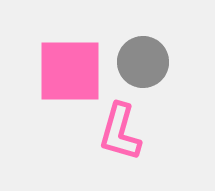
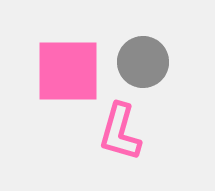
pink square: moved 2 px left
